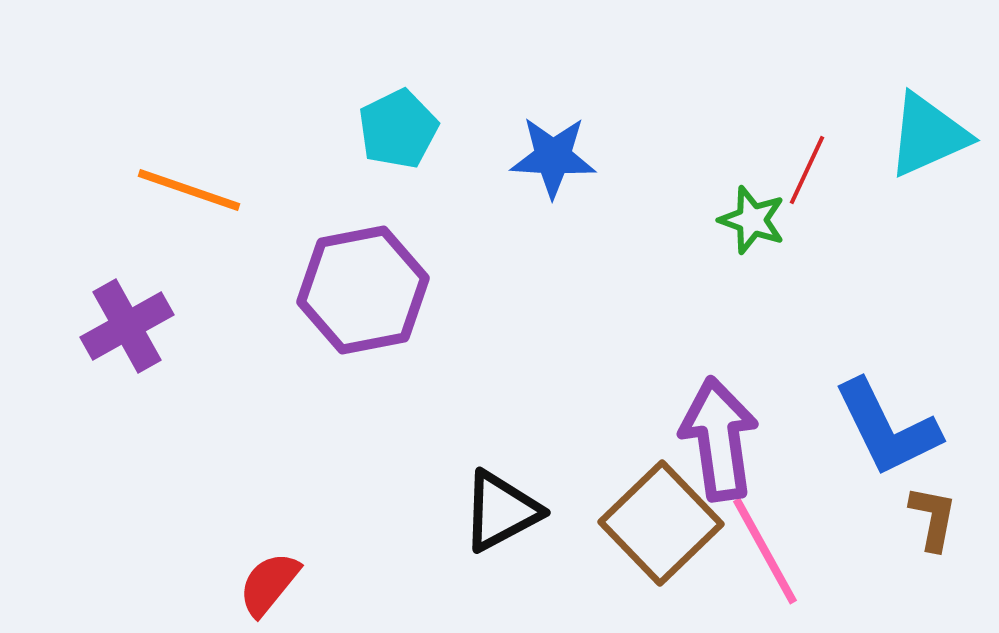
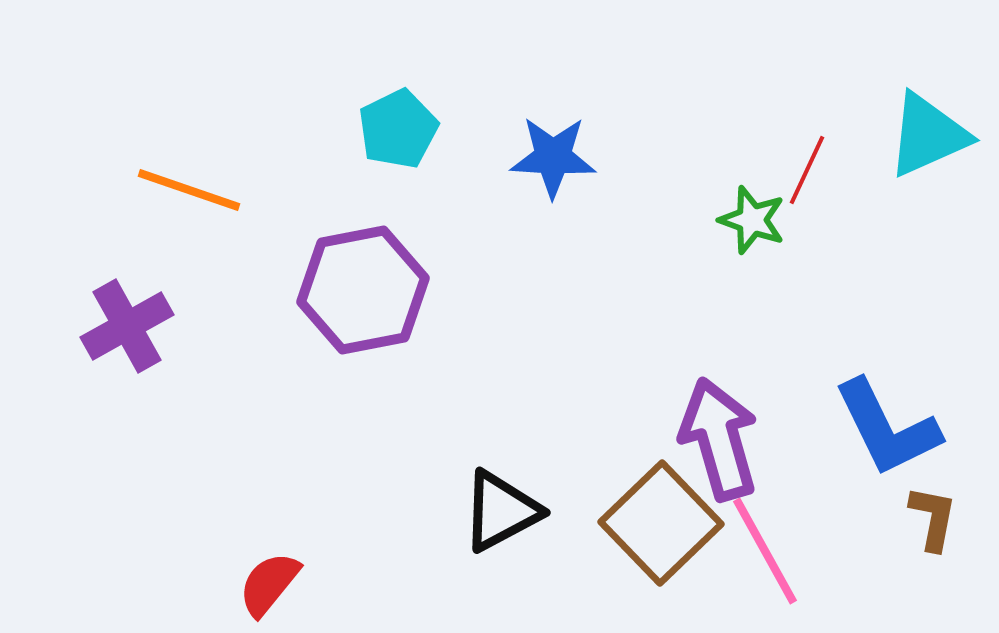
purple arrow: rotated 8 degrees counterclockwise
